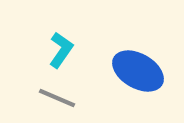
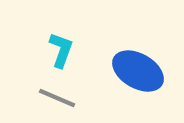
cyan L-shape: rotated 15 degrees counterclockwise
